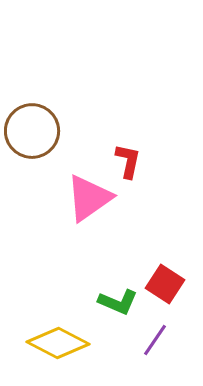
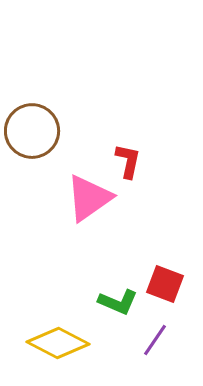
red square: rotated 12 degrees counterclockwise
